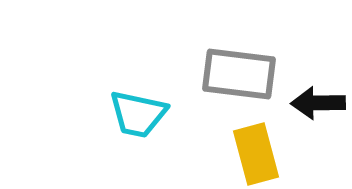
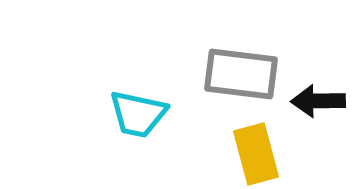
gray rectangle: moved 2 px right
black arrow: moved 2 px up
